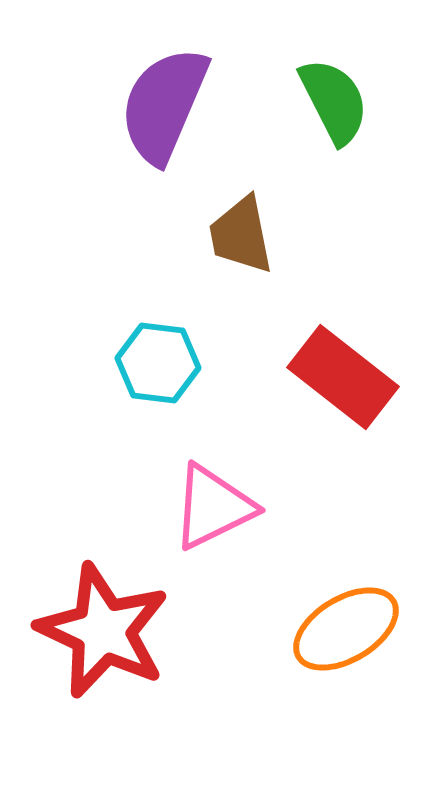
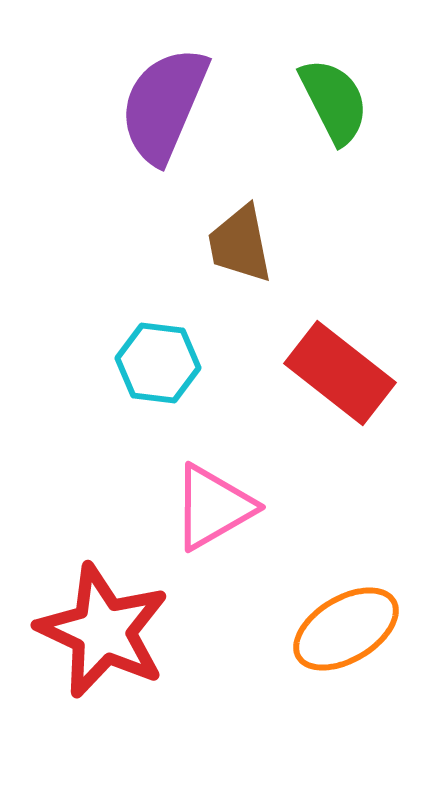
brown trapezoid: moved 1 px left, 9 px down
red rectangle: moved 3 px left, 4 px up
pink triangle: rotated 4 degrees counterclockwise
